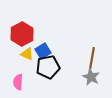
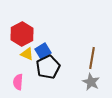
black pentagon: rotated 15 degrees counterclockwise
gray star: moved 5 px down
